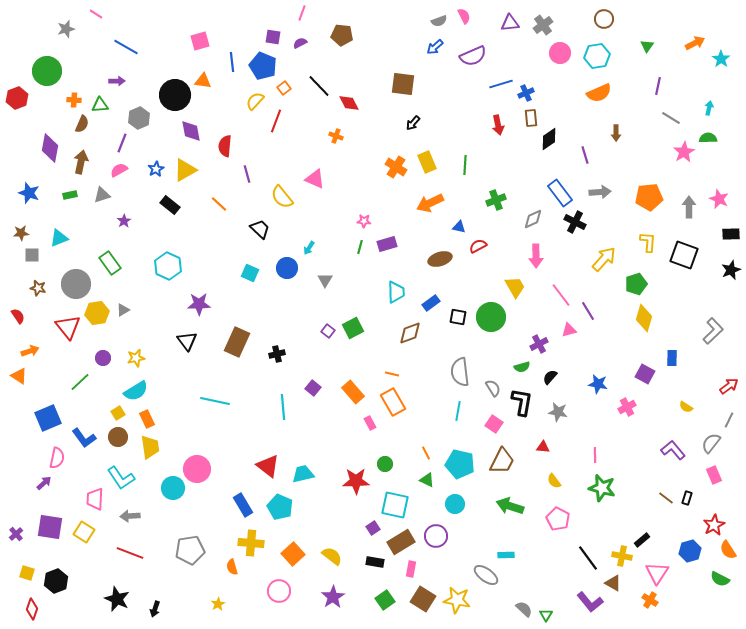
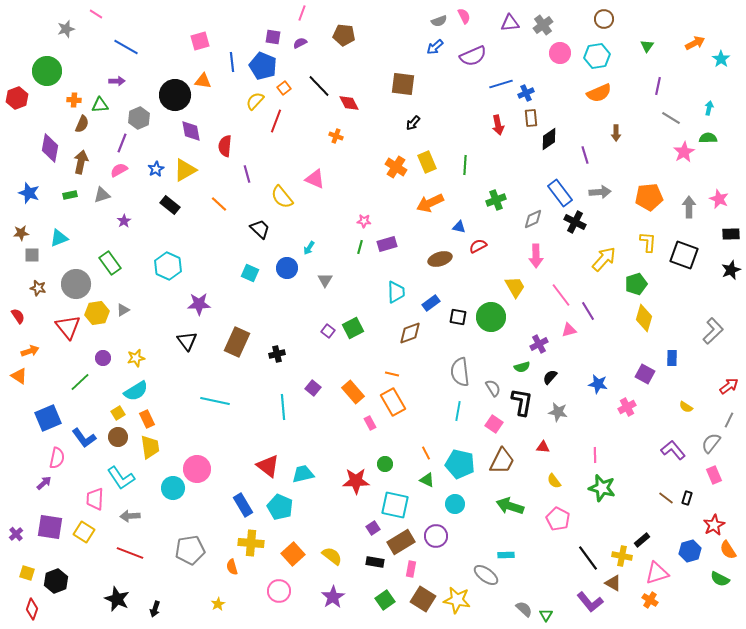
brown pentagon at (342, 35): moved 2 px right
pink triangle at (657, 573): rotated 40 degrees clockwise
